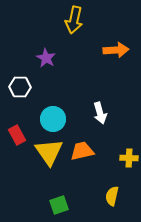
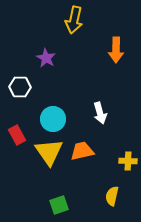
orange arrow: rotated 95 degrees clockwise
yellow cross: moved 1 px left, 3 px down
